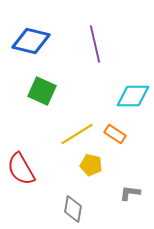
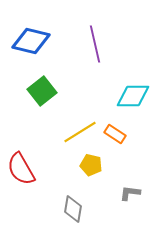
green square: rotated 28 degrees clockwise
yellow line: moved 3 px right, 2 px up
